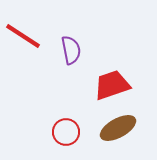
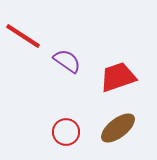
purple semicircle: moved 4 px left, 11 px down; rotated 44 degrees counterclockwise
red trapezoid: moved 6 px right, 8 px up
brown ellipse: rotated 9 degrees counterclockwise
